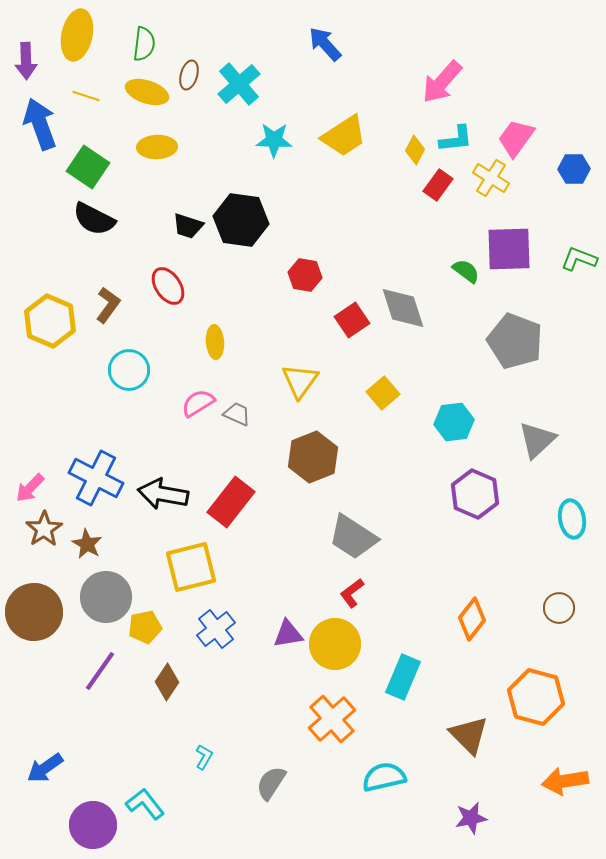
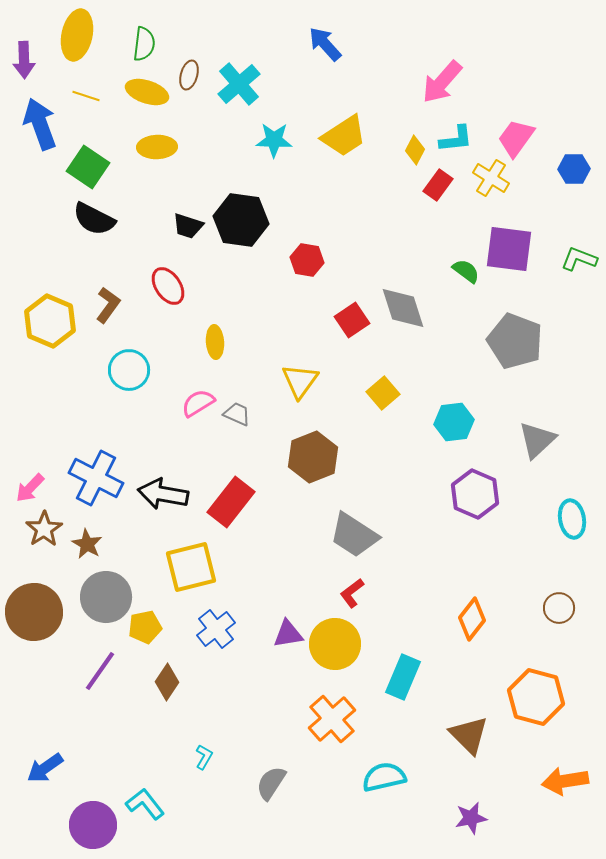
purple arrow at (26, 61): moved 2 px left, 1 px up
purple square at (509, 249): rotated 9 degrees clockwise
red hexagon at (305, 275): moved 2 px right, 15 px up
gray trapezoid at (353, 537): moved 1 px right, 2 px up
